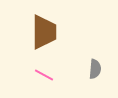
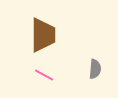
brown trapezoid: moved 1 px left, 3 px down
